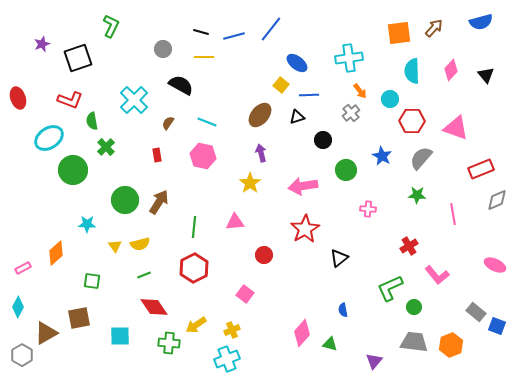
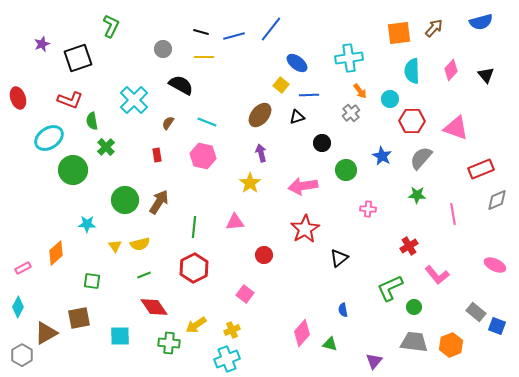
black circle at (323, 140): moved 1 px left, 3 px down
